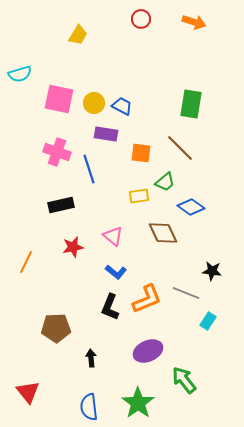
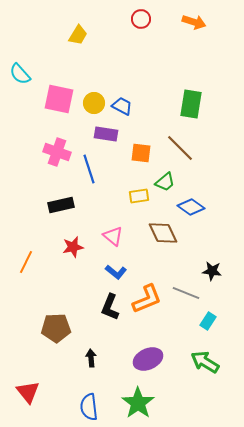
cyan semicircle: rotated 65 degrees clockwise
purple ellipse: moved 8 px down
green arrow: moved 21 px right, 18 px up; rotated 20 degrees counterclockwise
